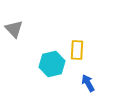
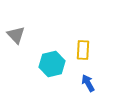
gray triangle: moved 2 px right, 6 px down
yellow rectangle: moved 6 px right
